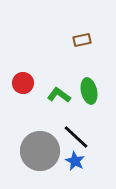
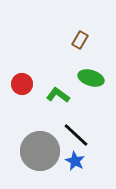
brown rectangle: moved 2 px left; rotated 48 degrees counterclockwise
red circle: moved 1 px left, 1 px down
green ellipse: moved 2 px right, 13 px up; rotated 60 degrees counterclockwise
green L-shape: moved 1 px left
black line: moved 2 px up
